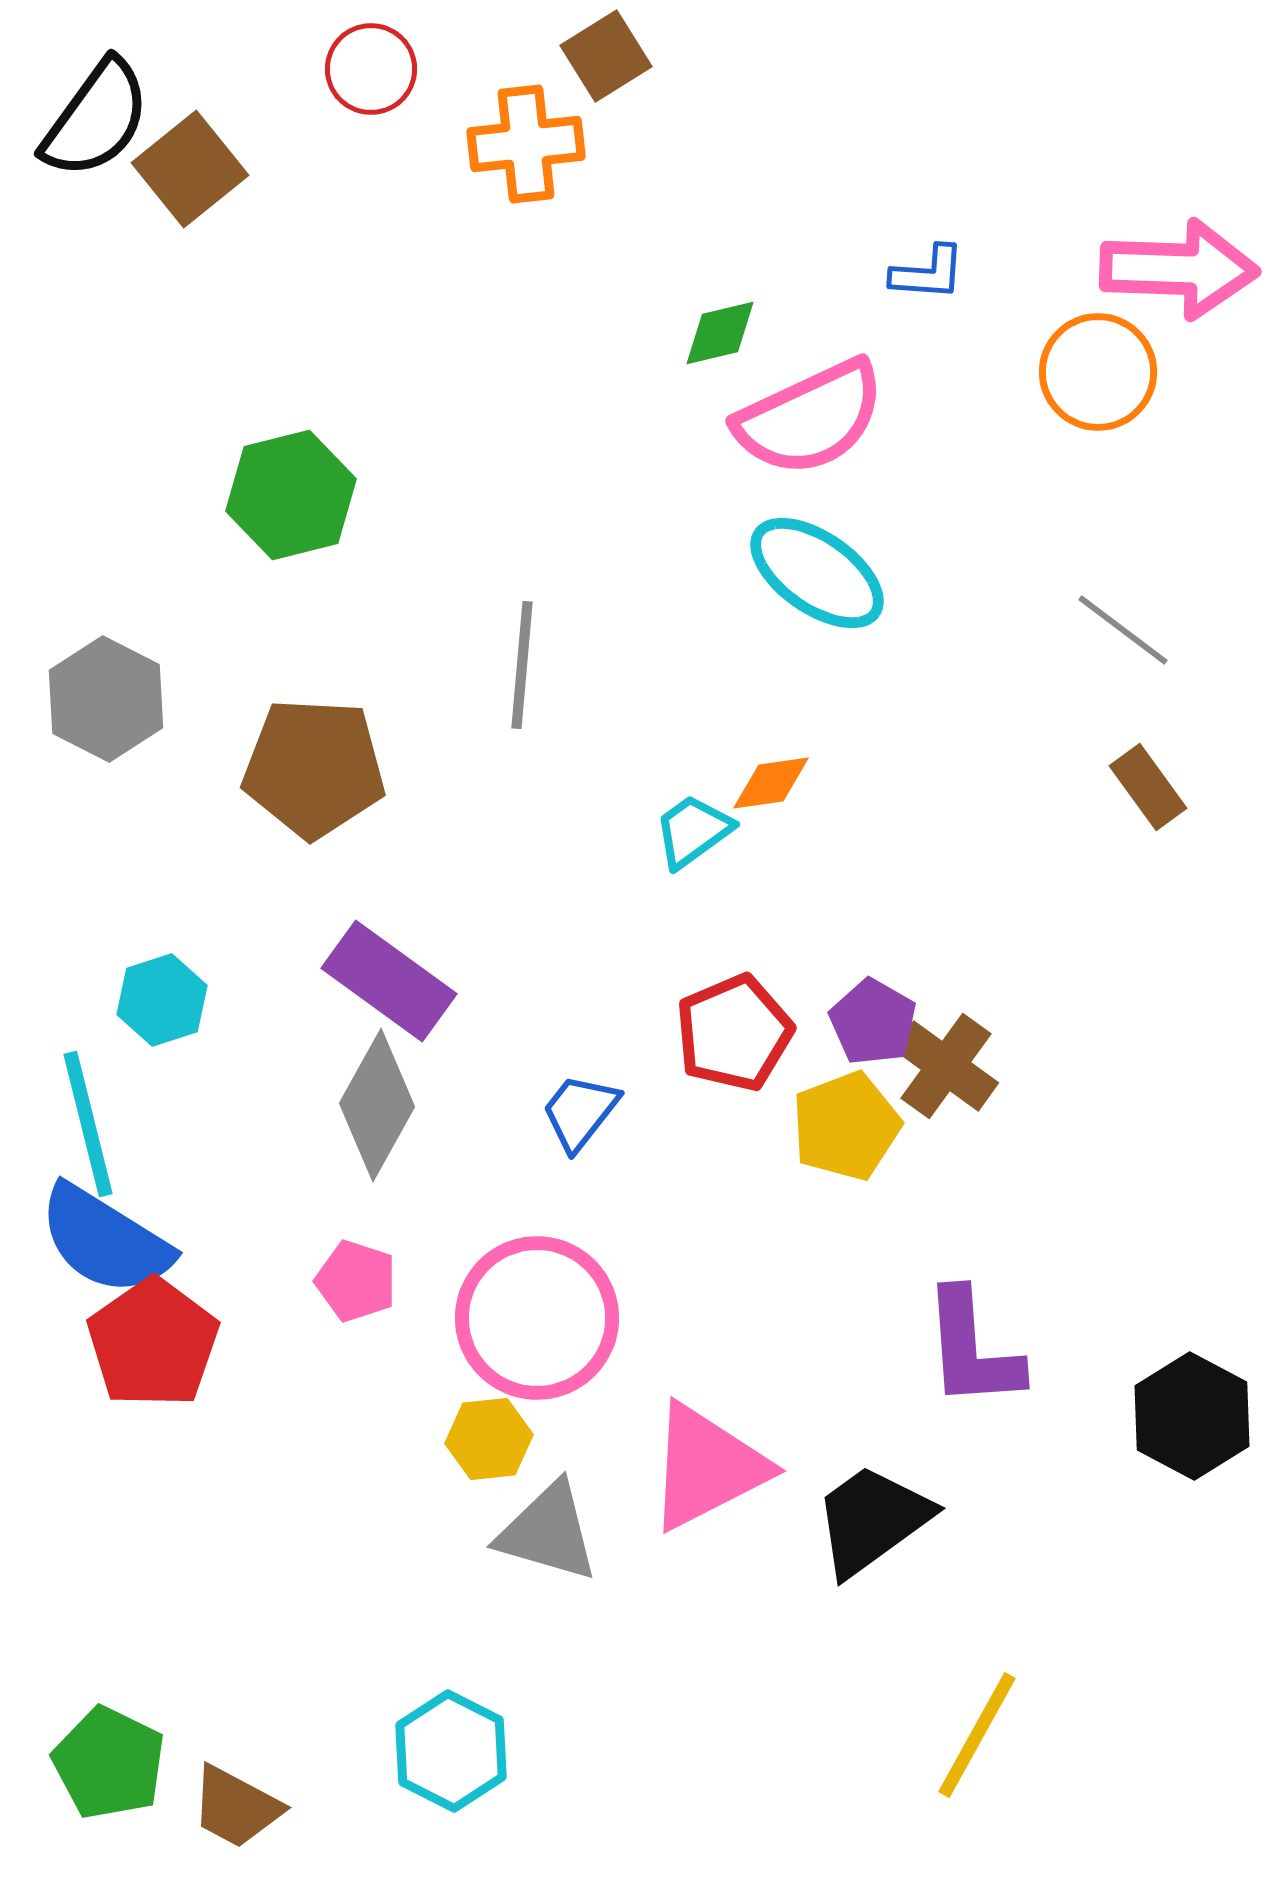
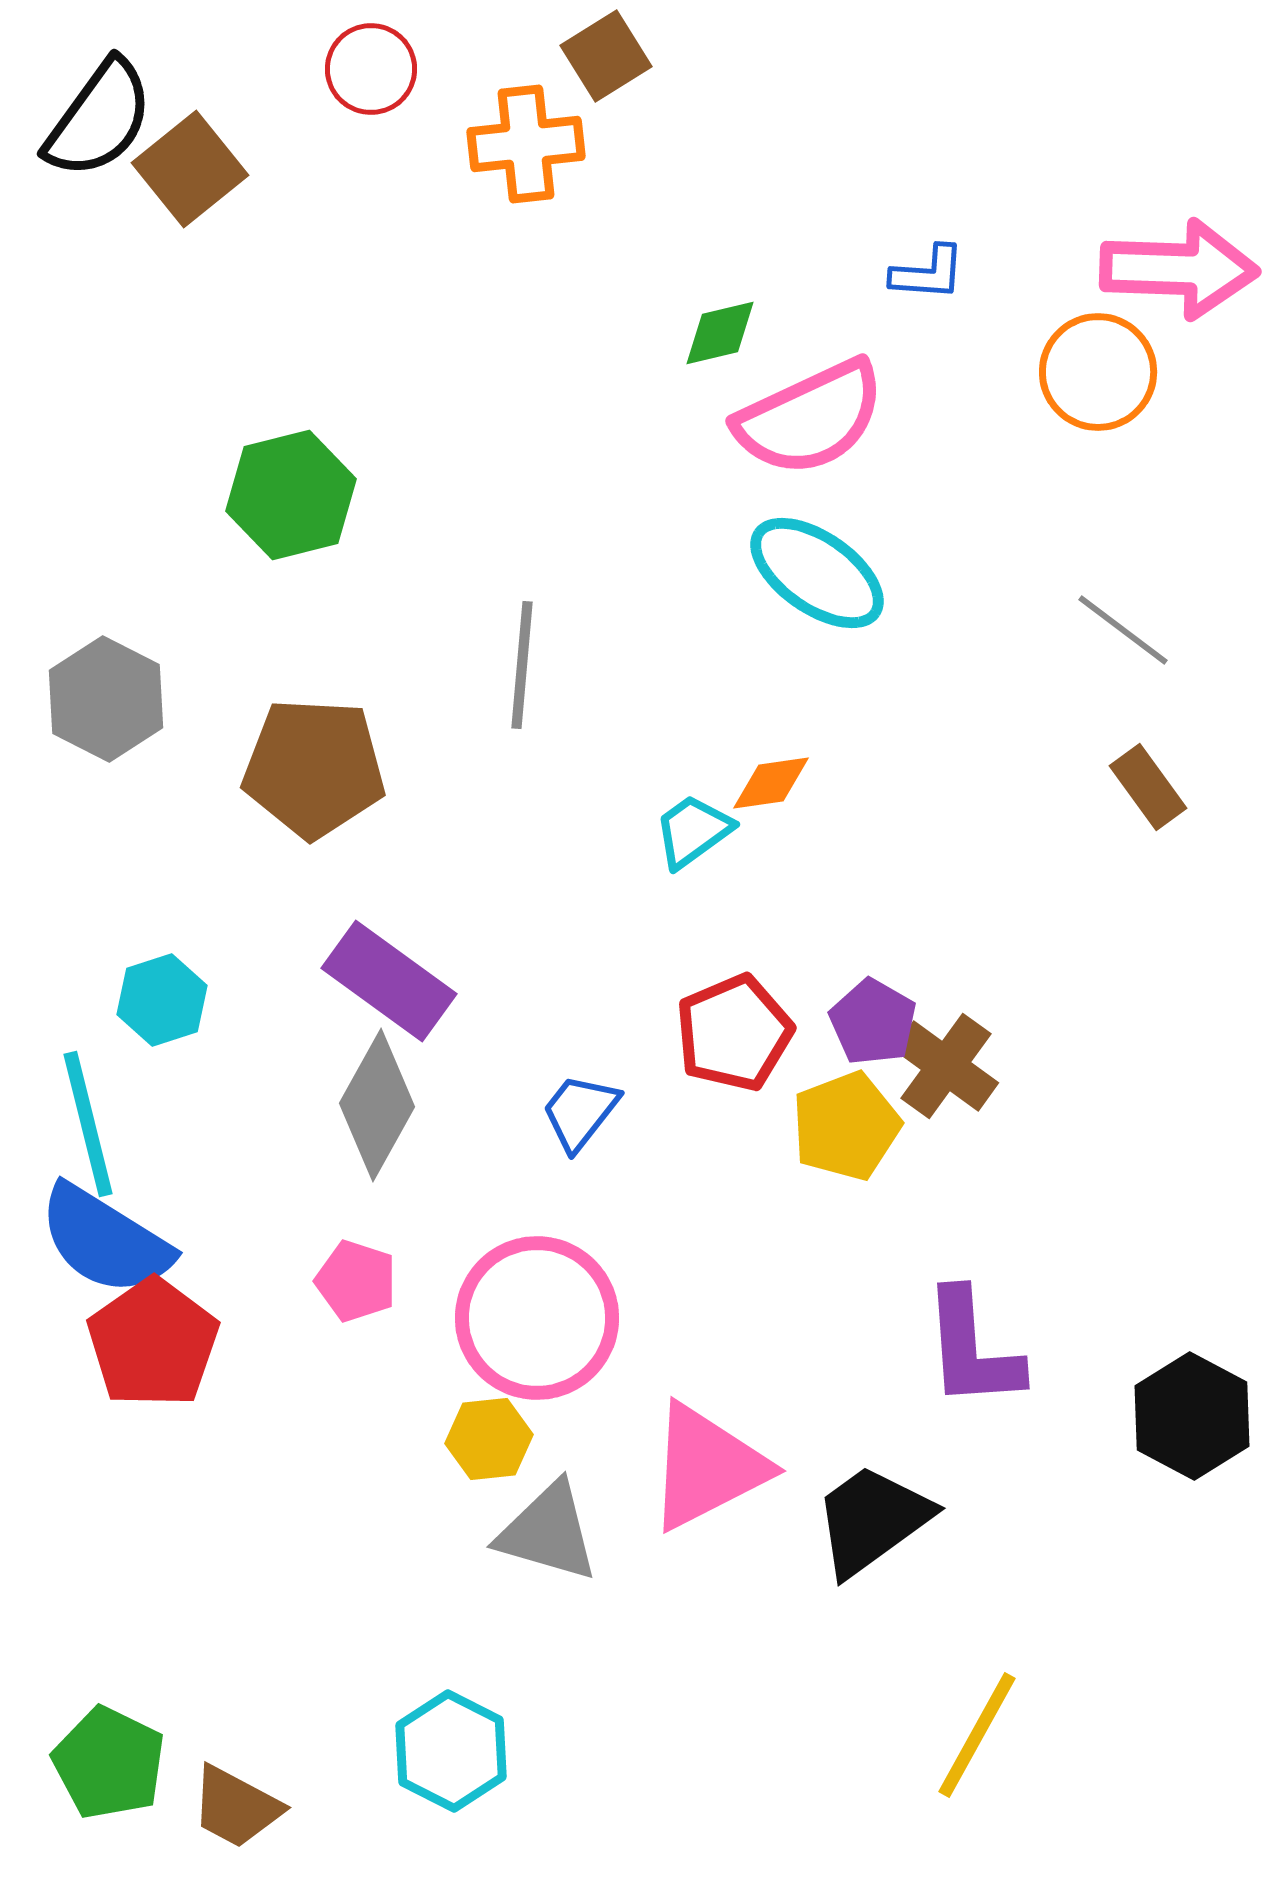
black semicircle at (96, 119): moved 3 px right
